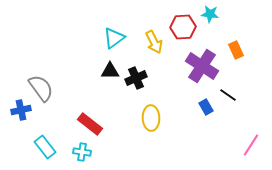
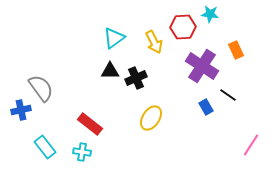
yellow ellipse: rotated 35 degrees clockwise
